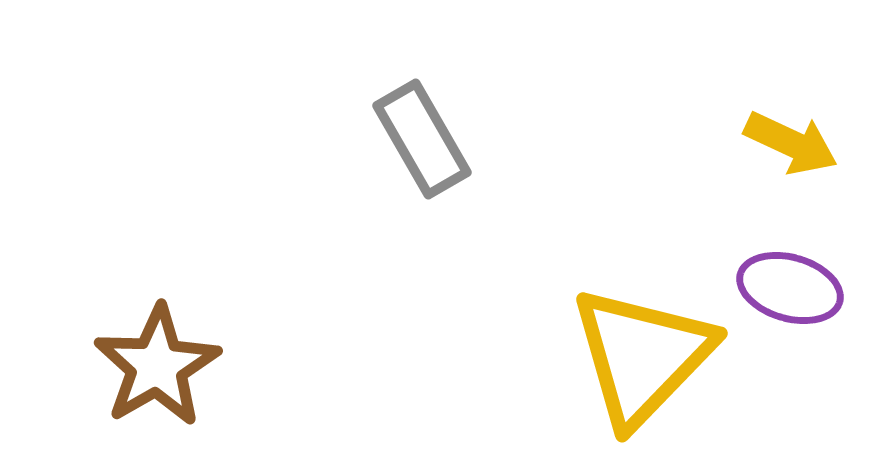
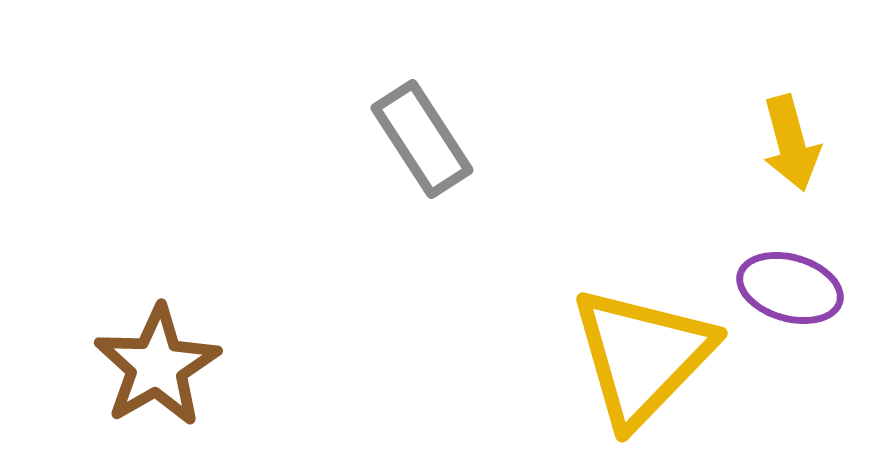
gray rectangle: rotated 3 degrees counterclockwise
yellow arrow: rotated 50 degrees clockwise
